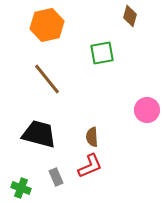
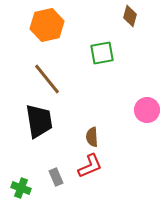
black trapezoid: moved 13 px up; rotated 66 degrees clockwise
